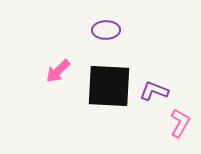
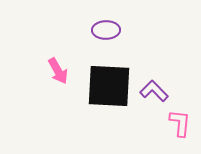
pink arrow: rotated 76 degrees counterclockwise
purple L-shape: rotated 24 degrees clockwise
pink L-shape: rotated 24 degrees counterclockwise
